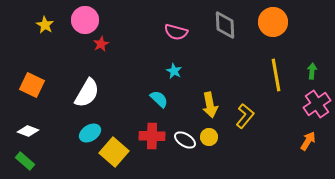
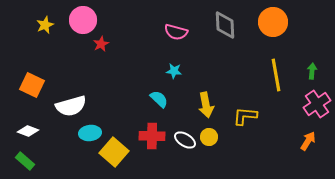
pink circle: moved 2 px left
yellow star: rotated 18 degrees clockwise
cyan star: rotated 21 degrees counterclockwise
white semicircle: moved 16 px left, 13 px down; rotated 44 degrees clockwise
yellow arrow: moved 4 px left
yellow L-shape: rotated 125 degrees counterclockwise
cyan ellipse: rotated 25 degrees clockwise
